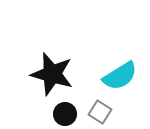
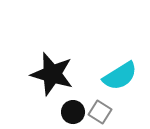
black circle: moved 8 px right, 2 px up
